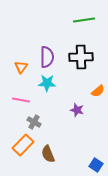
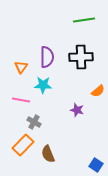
cyan star: moved 4 px left, 2 px down
